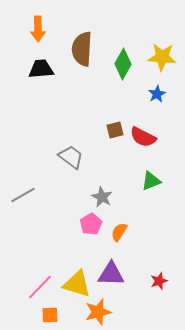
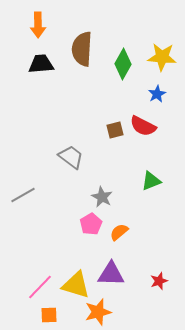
orange arrow: moved 4 px up
black trapezoid: moved 5 px up
red semicircle: moved 11 px up
orange semicircle: rotated 18 degrees clockwise
yellow triangle: moved 1 px left, 1 px down
orange square: moved 1 px left
